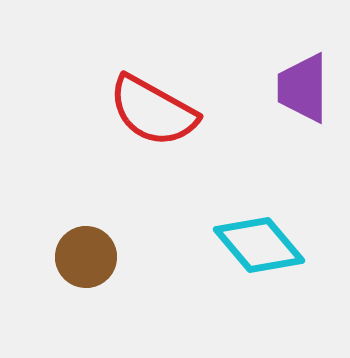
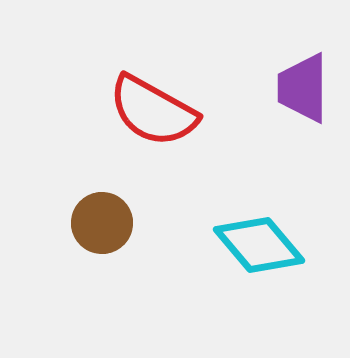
brown circle: moved 16 px right, 34 px up
